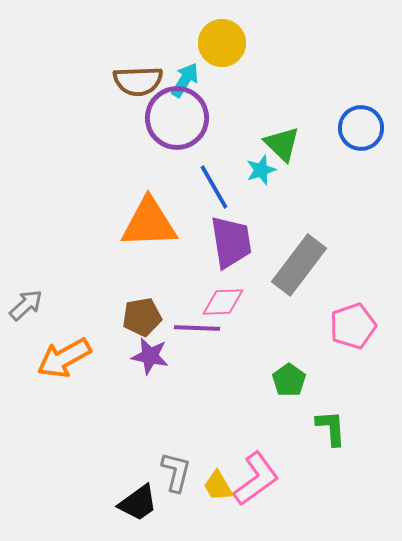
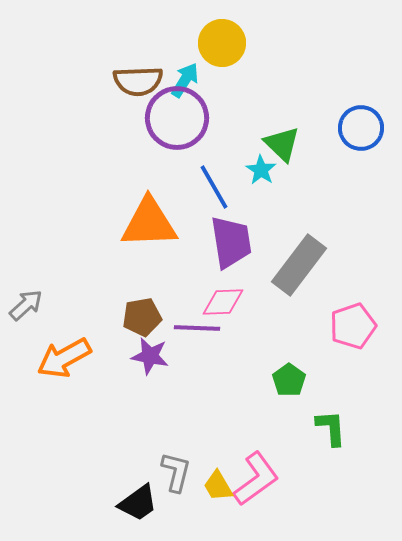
cyan star: rotated 20 degrees counterclockwise
